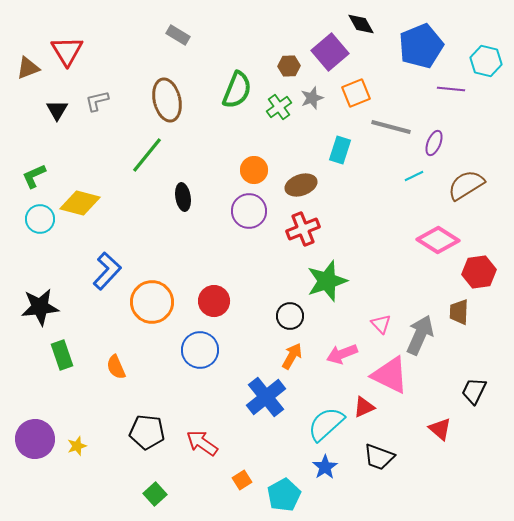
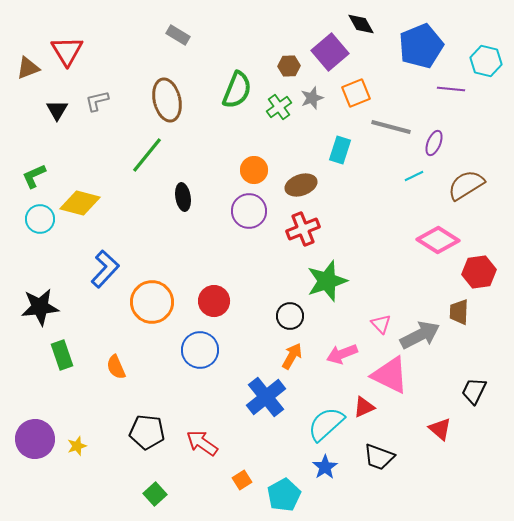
blue L-shape at (107, 271): moved 2 px left, 2 px up
gray arrow at (420, 335): rotated 39 degrees clockwise
